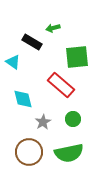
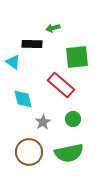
black rectangle: moved 2 px down; rotated 30 degrees counterclockwise
